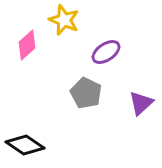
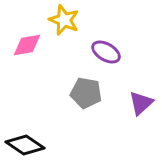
pink diamond: rotated 32 degrees clockwise
purple ellipse: rotated 64 degrees clockwise
gray pentagon: rotated 16 degrees counterclockwise
